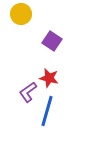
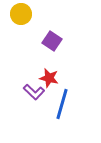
purple L-shape: moved 6 px right; rotated 100 degrees counterclockwise
blue line: moved 15 px right, 7 px up
